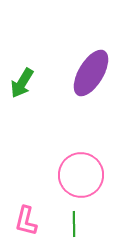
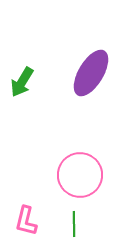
green arrow: moved 1 px up
pink circle: moved 1 px left
